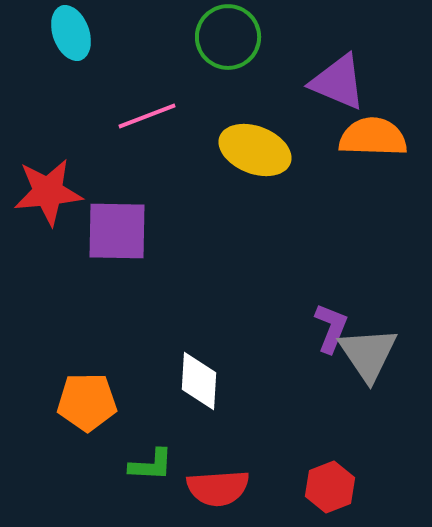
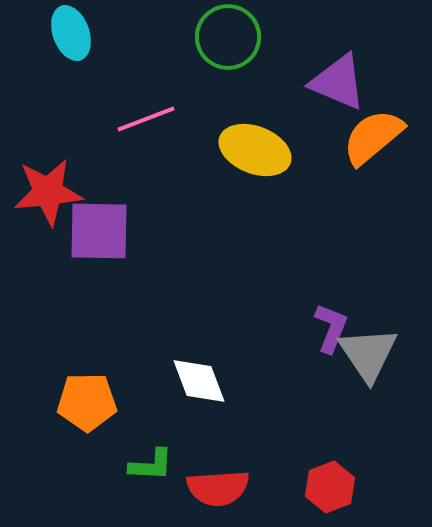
pink line: moved 1 px left, 3 px down
orange semicircle: rotated 42 degrees counterclockwise
purple square: moved 18 px left
white diamond: rotated 24 degrees counterclockwise
